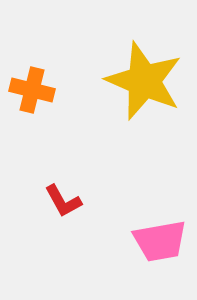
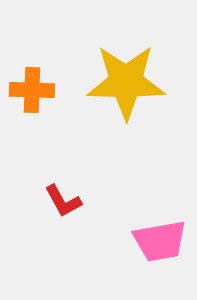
yellow star: moved 18 px left, 1 px down; rotated 22 degrees counterclockwise
orange cross: rotated 12 degrees counterclockwise
